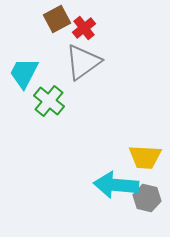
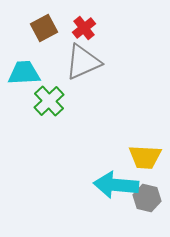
brown square: moved 13 px left, 9 px down
gray triangle: rotated 12 degrees clockwise
cyan trapezoid: rotated 60 degrees clockwise
green cross: rotated 8 degrees clockwise
